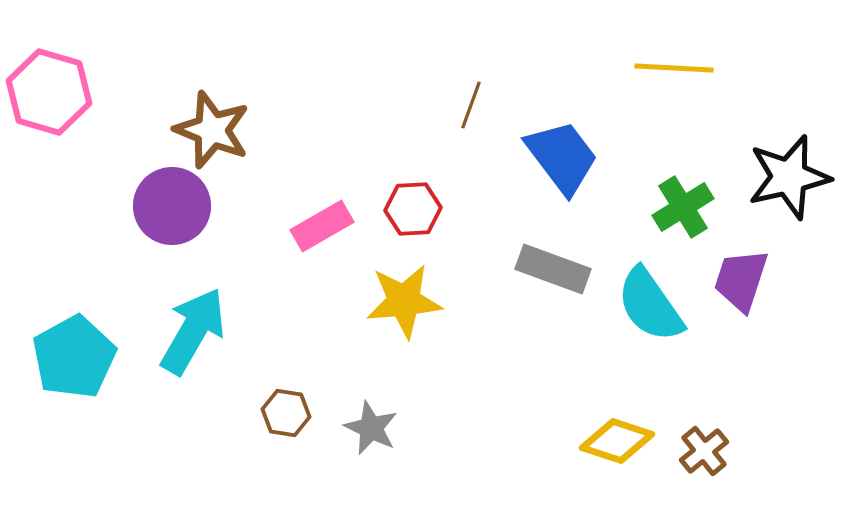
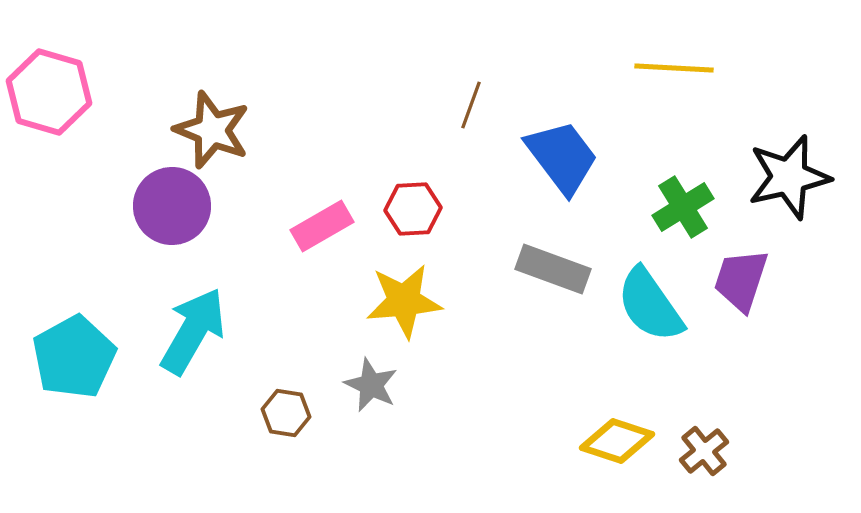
gray star: moved 43 px up
